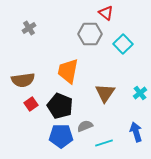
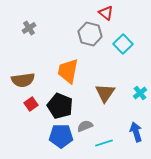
gray hexagon: rotated 15 degrees clockwise
